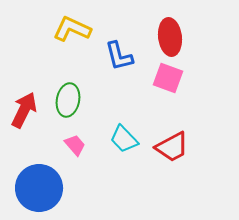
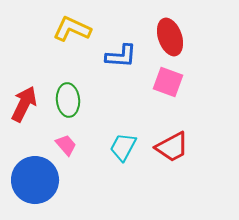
red ellipse: rotated 12 degrees counterclockwise
blue L-shape: moved 2 px right; rotated 72 degrees counterclockwise
pink square: moved 4 px down
green ellipse: rotated 16 degrees counterclockwise
red arrow: moved 6 px up
cyan trapezoid: moved 1 px left, 8 px down; rotated 72 degrees clockwise
pink trapezoid: moved 9 px left
blue circle: moved 4 px left, 8 px up
